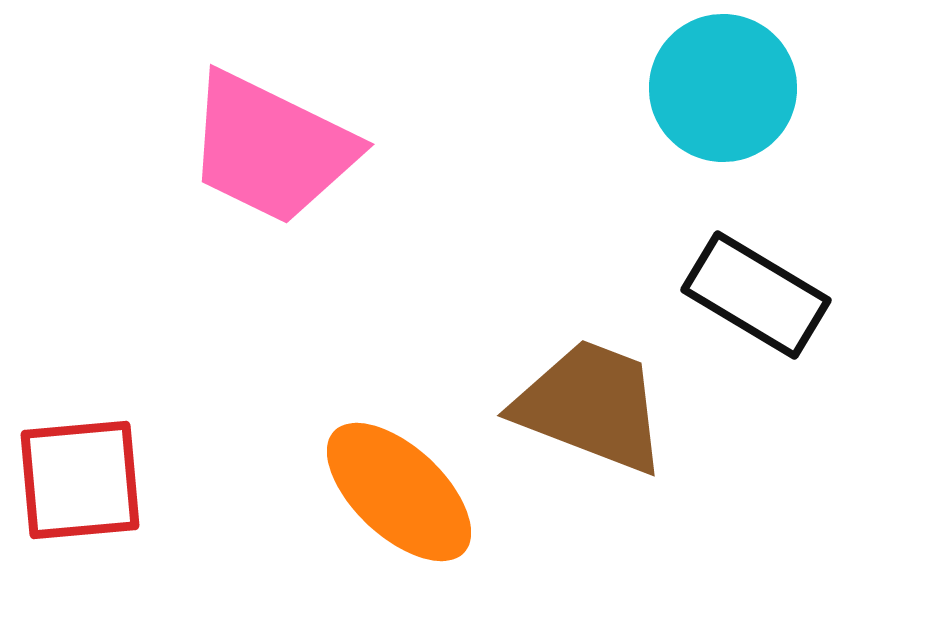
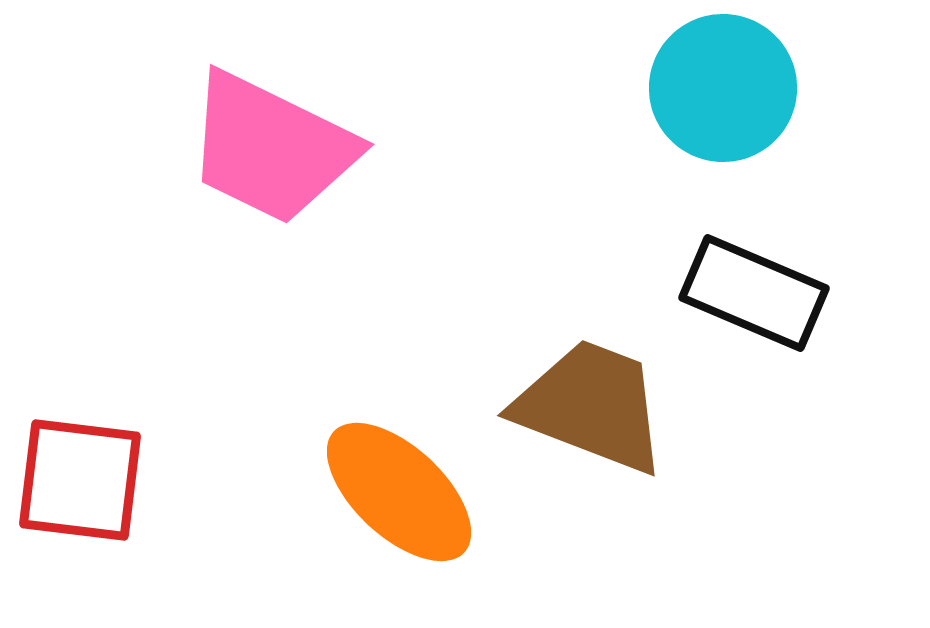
black rectangle: moved 2 px left, 2 px up; rotated 8 degrees counterclockwise
red square: rotated 12 degrees clockwise
